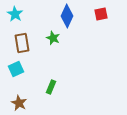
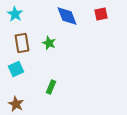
blue diamond: rotated 45 degrees counterclockwise
green star: moved 4 px left, 5 px down
brown star: moved 3 px left, 1 px down
